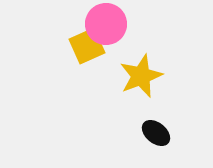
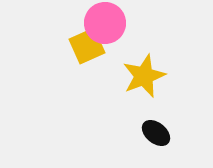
pink circle: moved 1 px left, 1 px up
yellow star: moved 3 px right
